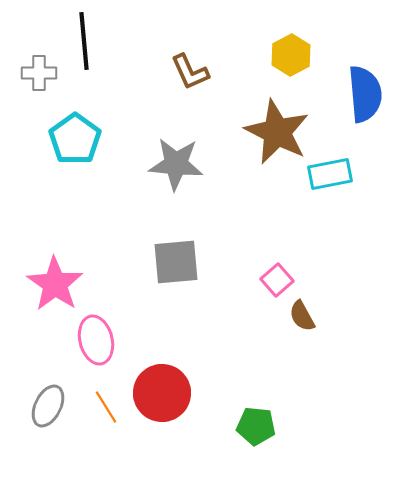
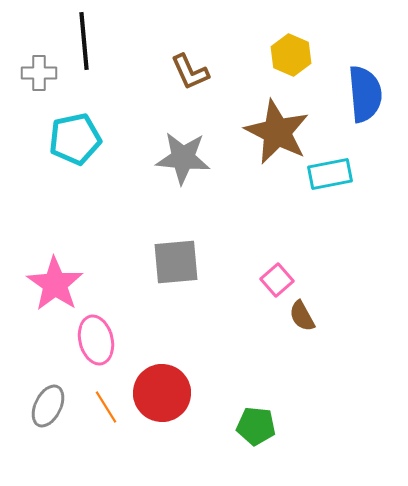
yellow hexagon: rotated 9 degrees counterclockwise
cyan pentagon: rotated 24 degrees clockwise
gray star: moved 7 px right, 6 px up
